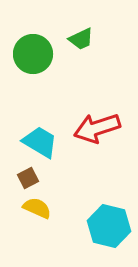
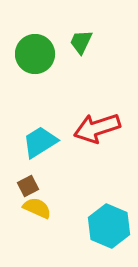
green trapezoid: moved 3 px down; rotated 140 degrees clockwise
green circle: moved 2 px right
cyan trapezoid: rotated 63 degrees counterclockwise
brown square: moved 8 px down
cyan hexagon: rotated 9 degrees clockwise
